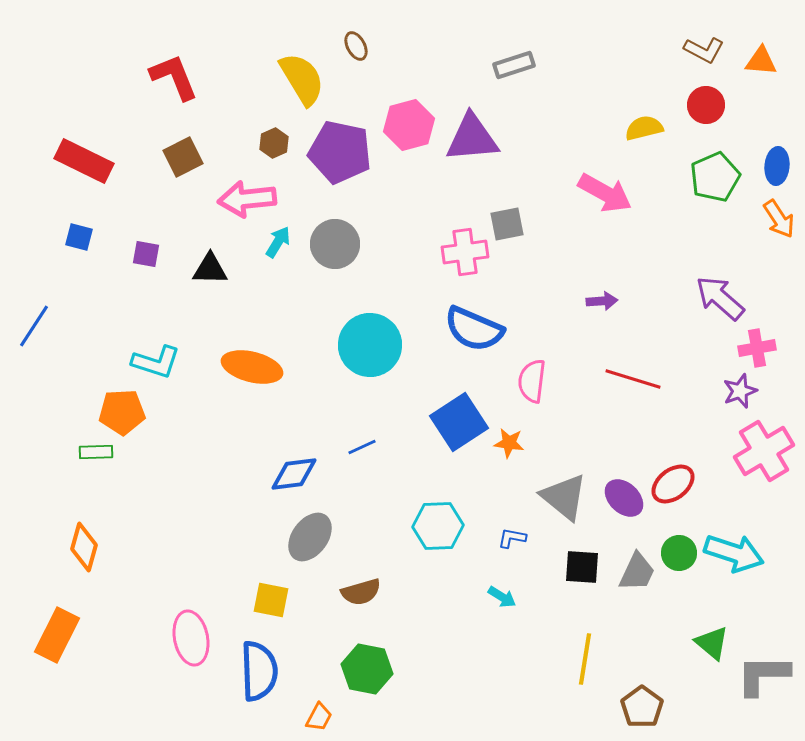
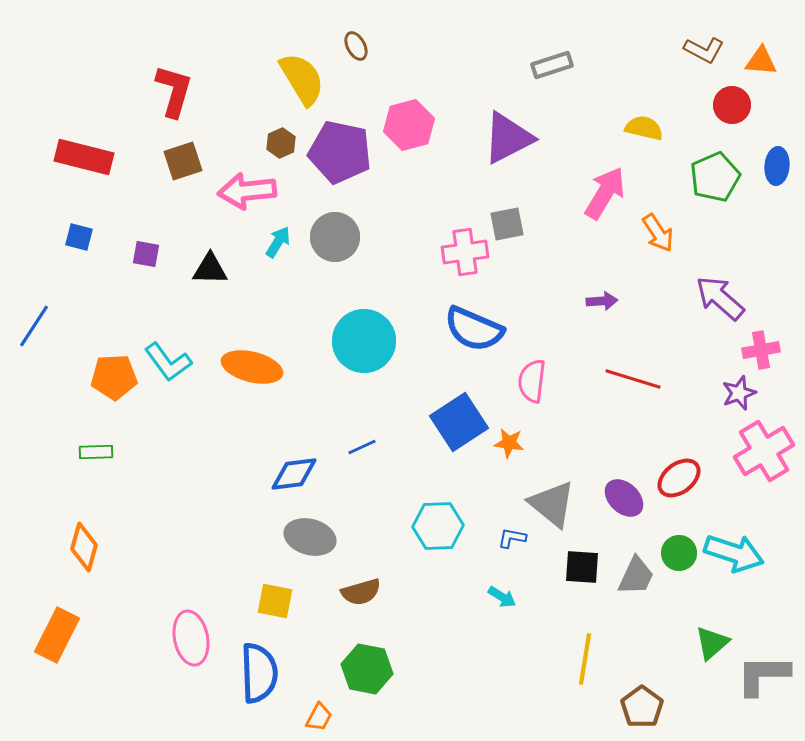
gray rectangle at (514, 65): moved 38 px right
red L-shape at (174, 77): moved 14 px down; rotated 38 degrees clockwise
red circle at (706, 105): moved 26 px right
yellow semicircle at (644, 128): rotated 27 degrees clockwise
purple triangle at (472, 138): moved 36 px right; rotated 22 degrees counterclockwise
brown hexagon at (274, 143): moved 7 px right
brown square at (183, 157): moved 4 px down; rotated 9 degrees clockwise
red rectangle at (84, 161): moved 4 px up; rotated 12 degrees counterclockwise
pink arrow at (605, 193): rotated 88 degrees counterclockwise
pink arrow at (247, 199): moved 8 px up
orange arrow at (779, 219): moved 121 px left, 14 px down
gray circle at (335, 244): moved 7 px up
cyan circle at (370, 345): moved 6 px left, 4 px up
pink cross at (757, 348): moved 4 px right, 2 px down
cyan L-shape at (156, 362): moved 12 px right; rotated 36 degrees clockwise
purple star at (740, 391): moved 1 px left, 2 px down
orange pentagon at (122, 412): moved 8 px left, 35 px up
red ellipse at (673, 484): moved 6 px right, 6 px up
gray triangle at (564, 497): moved 12 px left, 7 px down
gray ellipse at (310, 537): rotated 69 degrees clockwise
gray trapezoid at (637, 572): moved 1 px left, 4 px down
yellow square at (271, 600): moved 4 px right, 1 px down
green triangle at (712, 643): rotated 39 degrees clockwise
blue semicircle at (259, 671): moved 2 px down
